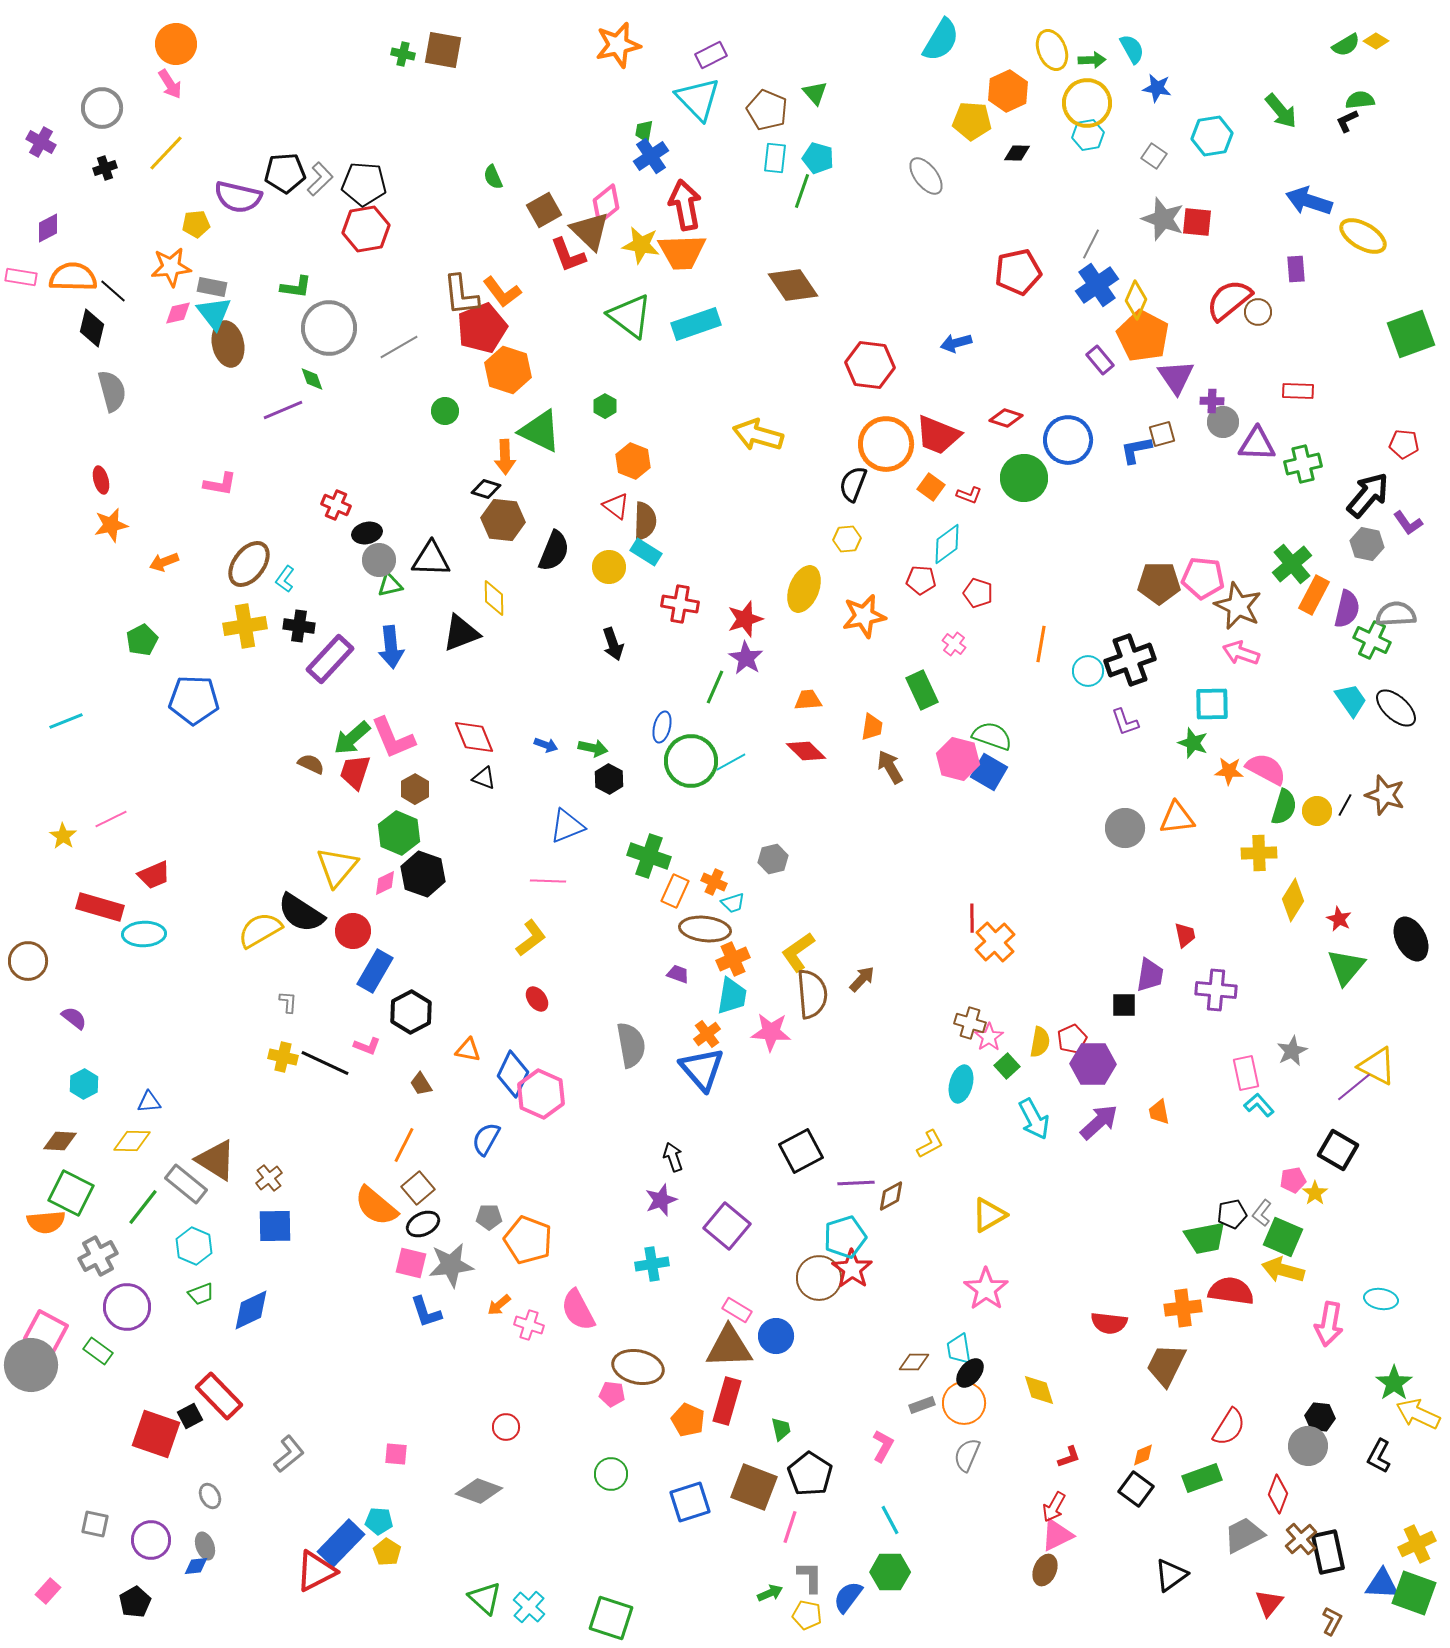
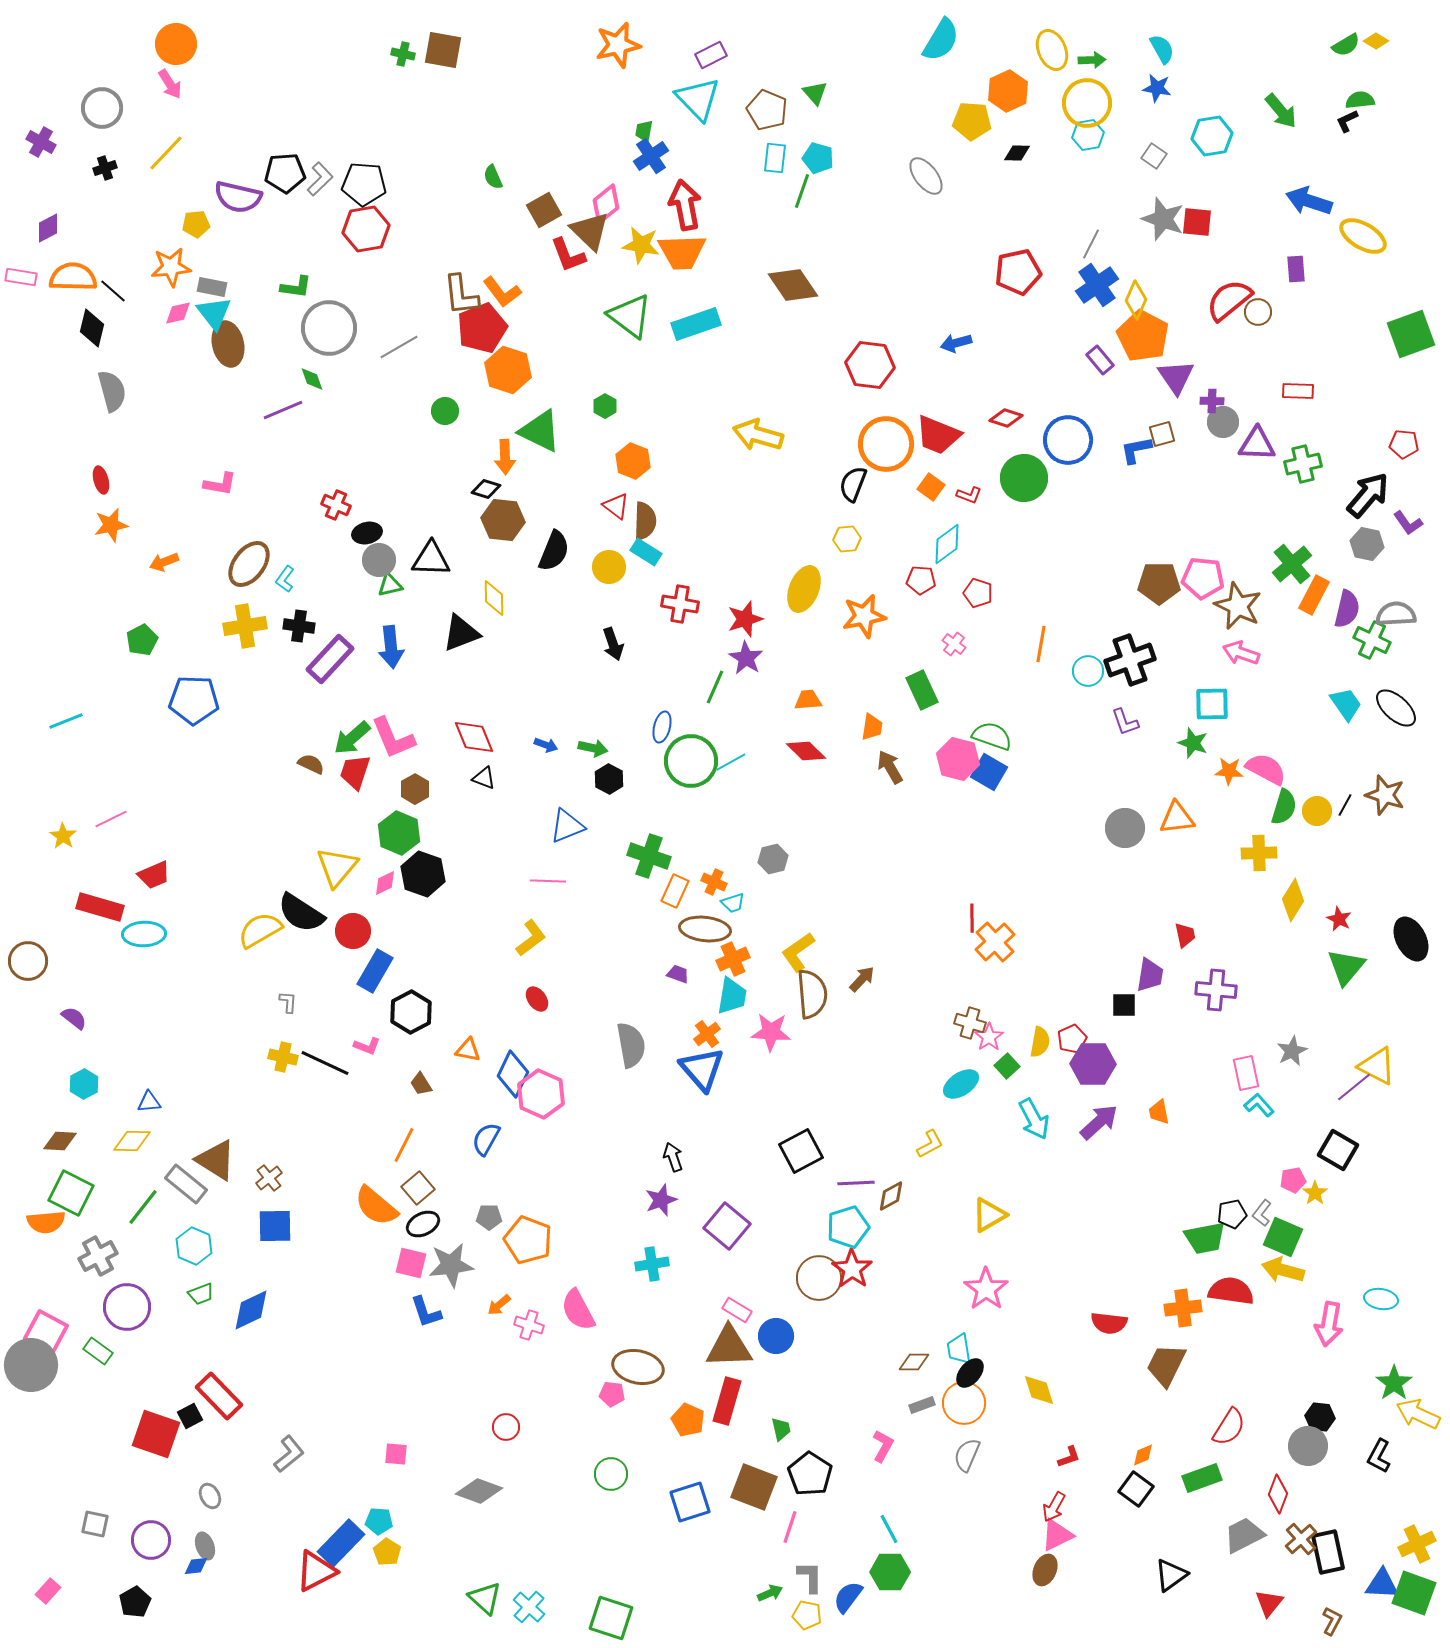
cyan semicircle at (1132, 49): moved 30 px right
cyan trapezoid at (1351, 700): moved 5 px left, 4 px down
cyan ellipse at (961, 1084): rotated 42 degrees clockwise
cyan pentagon at (845, 1237): moved 3 px right, 10 px up
cyan line at (890, 1520): moved 1 px left, 9 px down
